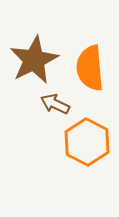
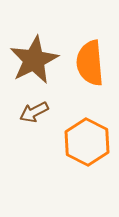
orange semicircle: moved 5 px up
brown arrow: moved 21 px left, 8 px down; rotated 52 degrees counterclockwise
